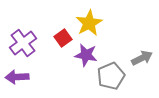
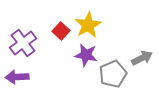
yellow star: moved 1 px left, 2 px down
red square: moved 2 px left, 7 px up; rotated 12 degrees counterclockwise
gray pentagon: moved 2 px right, 2 px up
